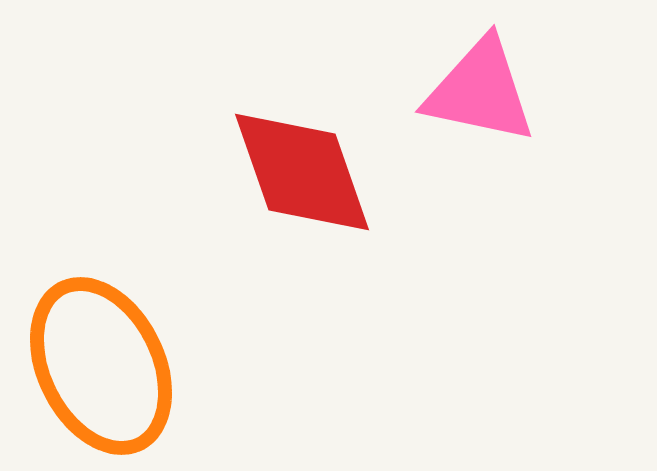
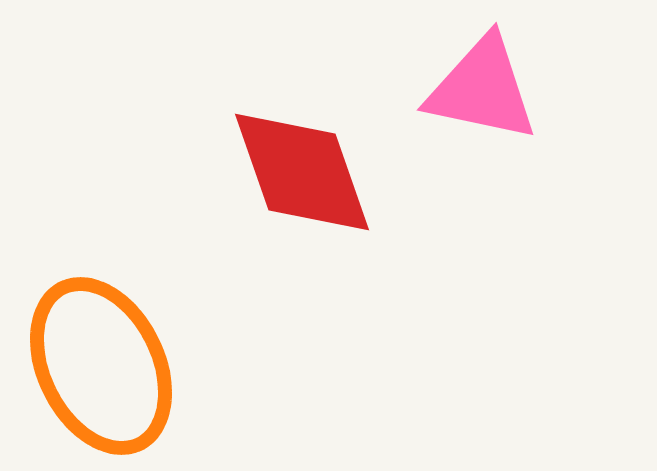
pink triangle: moved 2 px right, 2 px up
